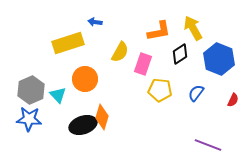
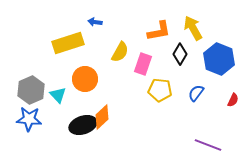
black diamond: rotated 25 degrees counterclockwise
orange diamond: rotated 30 degrees clockwise
